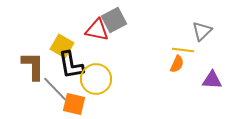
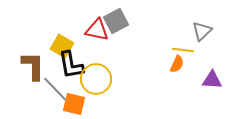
gray square: moved 2 px right, 1 px down
